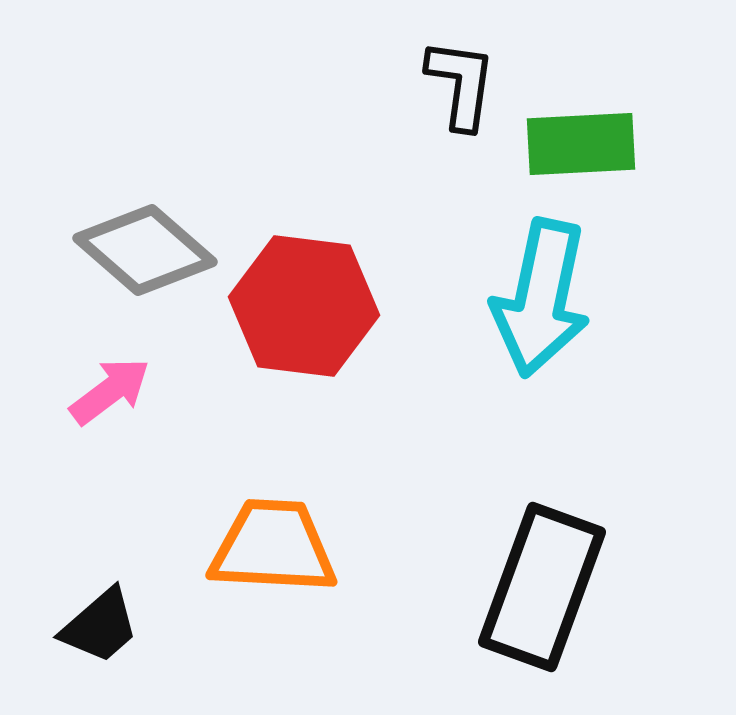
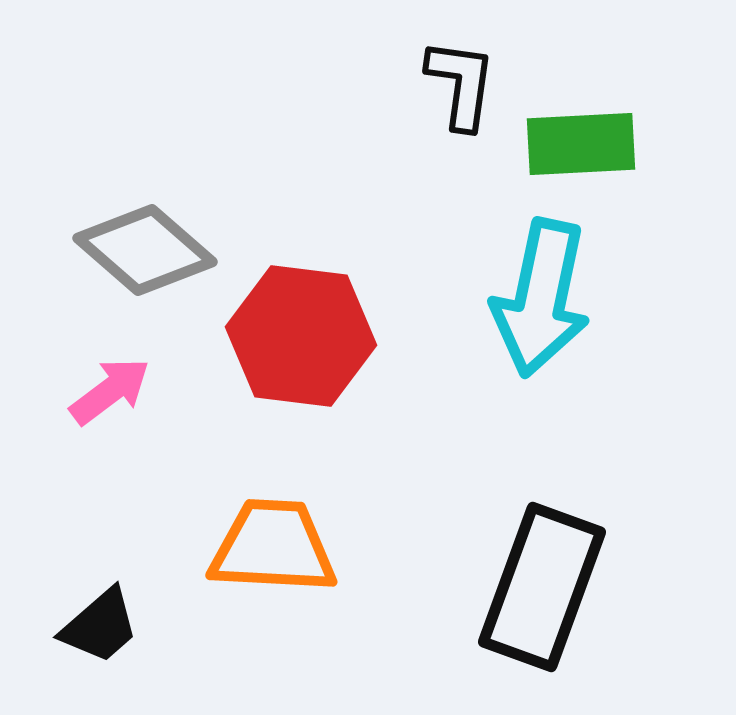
red hexagon: moved 3 px left, 30 px down
